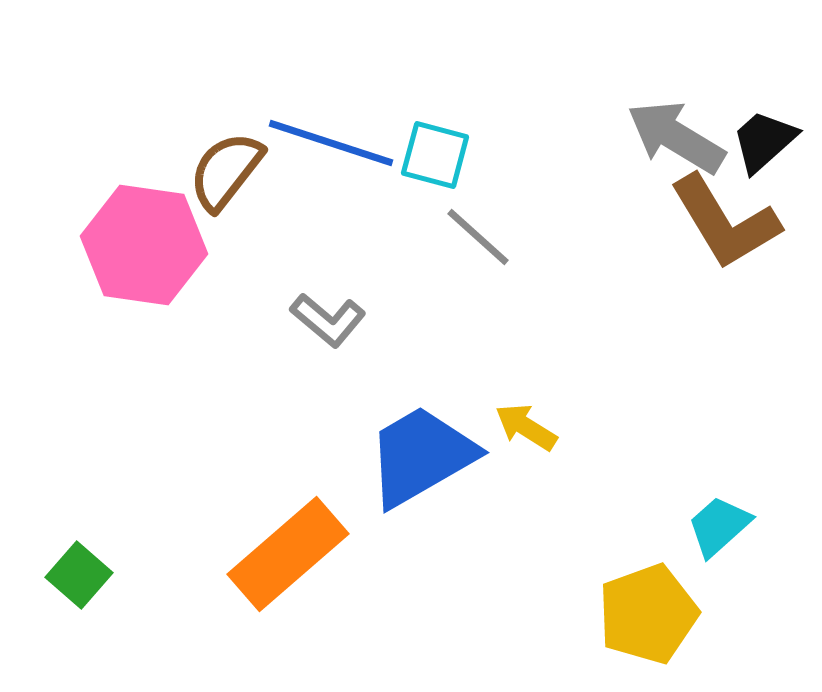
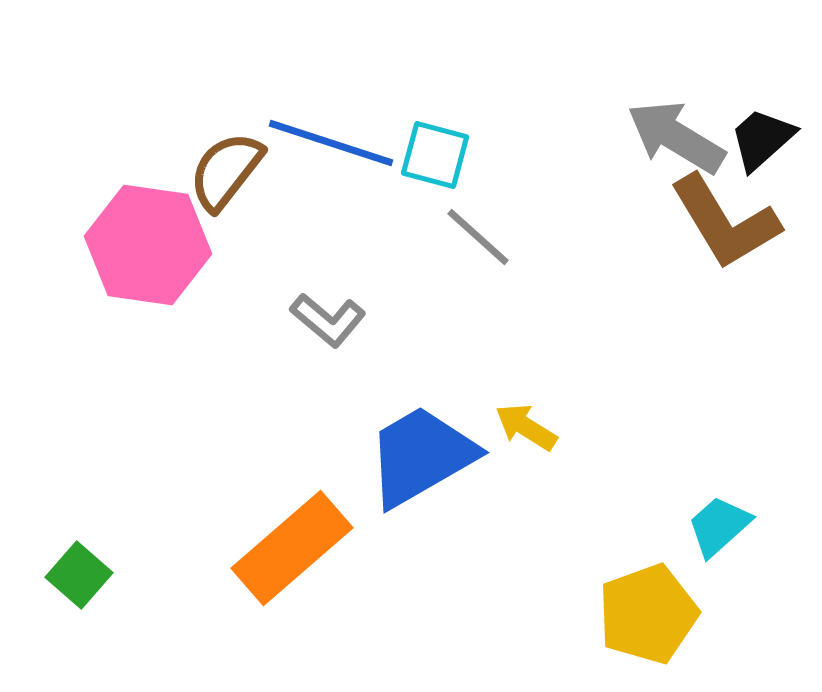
black trapezoid: moved 2 px left, 2 px up
pink hexagon: moved 4 px right
orange rectangle: moved 4 px right, 6 px up
